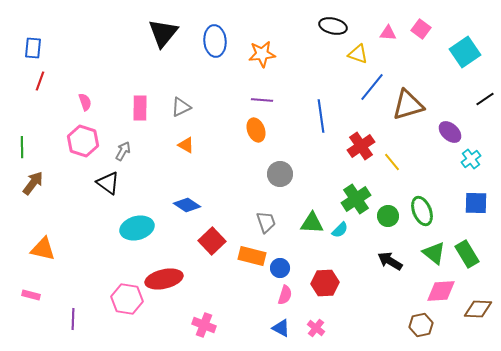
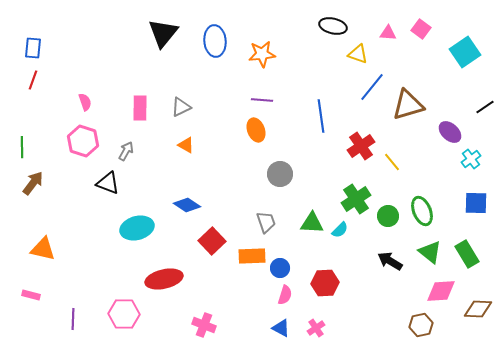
red line at (40, 81): moved 7 px left, 1 px up
black line at (485, 99): moved 8 px down
gray arrow at (123, 151): moved 3 px right
black triangle at (108, 183): rotated 15 degrees counterclockwise
green triangle at (434, 253): moved 4 px left, 1 px up
orange rectangle at (252, 256): rotated 16 degrees counterclockwise
pink hexagon at (127, 299): moved 3 px left, 15 px down; rotated 8 degrees counterclockwise
pink cross at (316, 328): rotated 18 degrees clockwise
